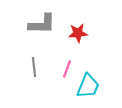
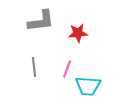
gray L-shape: moved 1 px left, 3 px up; rotated 8 degrees counterclockwise
cyan trapezoid: rotated 72 degrees clockwise
